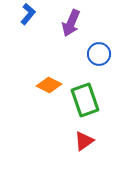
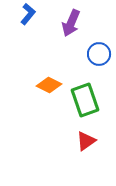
red triangle: moved 2 px right
